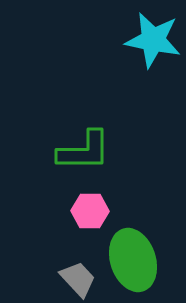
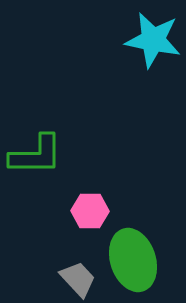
green L-shape: moved 48 px left, 4 px down
